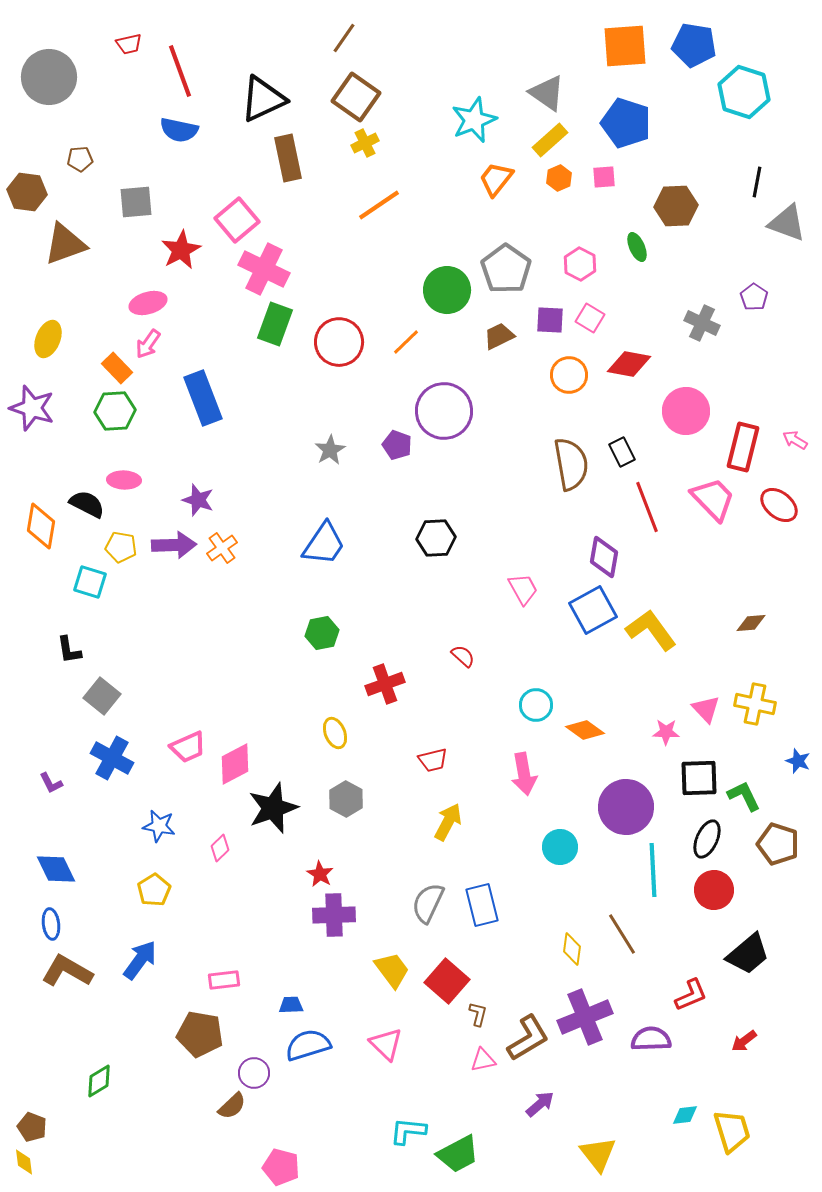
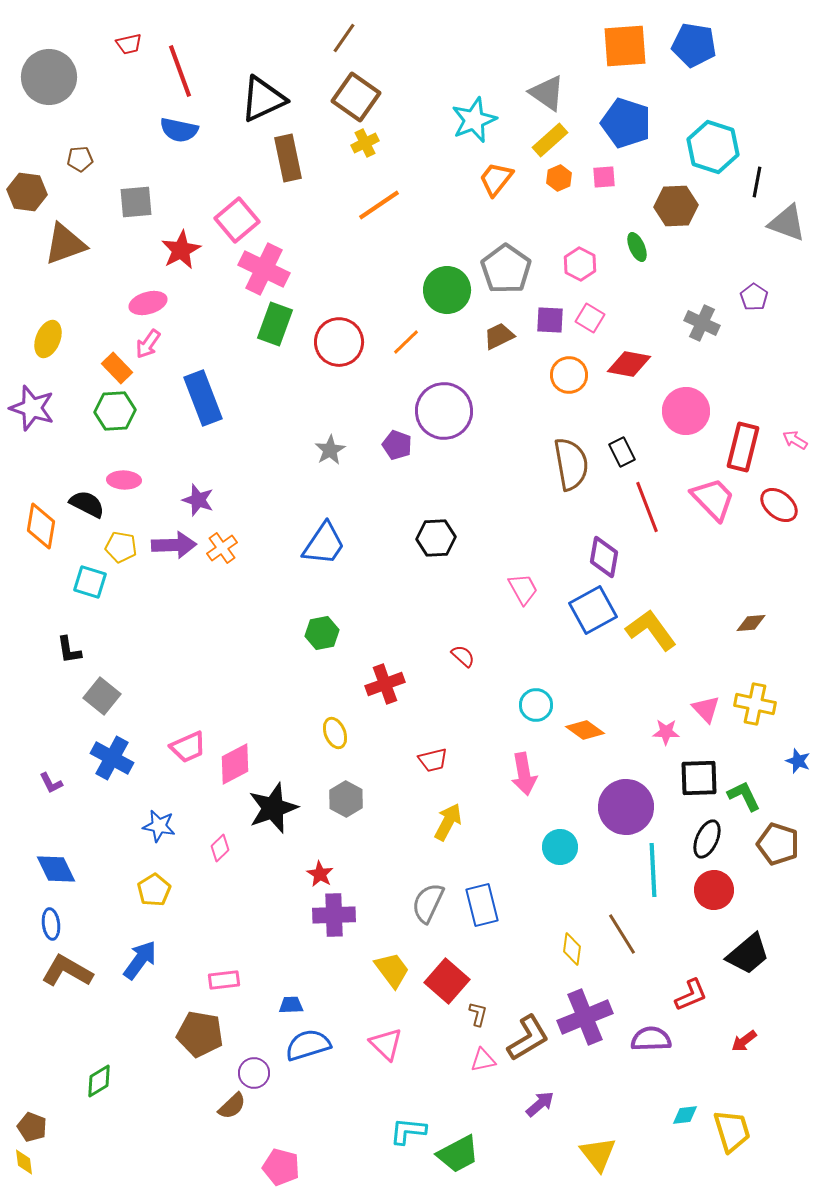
cyan hexagon at (744, 92): moved 31 px left, 55 px down
